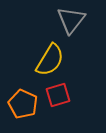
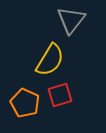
red square: moved 2 px right
orange pentagon: moved 2 px right, 1 px up
